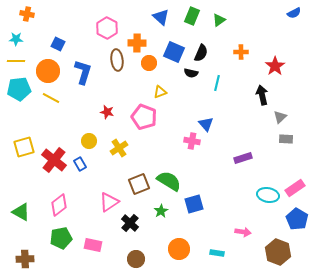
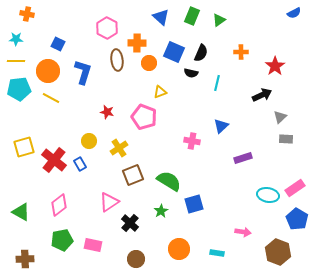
black arrow at (262, 95): rotated 78 degrees clockwise
blue triangle at (206, 124): moved 15 px right, 2 px down; rotated 28 degrees clockwise
brown square at (139, 184): moved 6 px left, 9 px up
green pentagon at (61, 238): moved 1 px right, 2 px down
